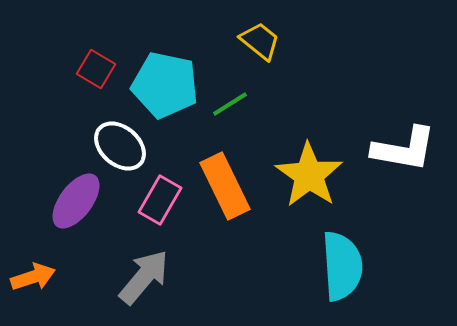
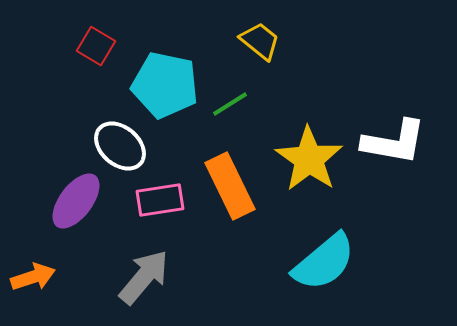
red square: moved 23 px up
white L-shape: moved 10 px left, 7 px up
yellow star: moved 16 px up
orange rectangle: moved 5 px right
pink rectangle: rotated 51 degrees clockwise
cyan semicircle: moved 18 px left, 4 px up; rotated 54 degrees clockwise
